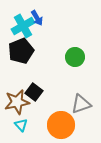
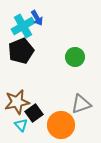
black square: moved 21 px down; rotated 18 degrees clockwise
